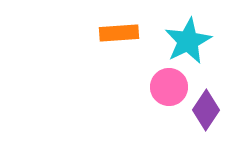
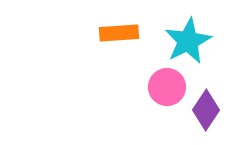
pink circle: moved 2 px left
